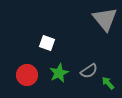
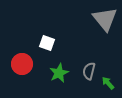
gray semicircle: rotated 138 degrees clockwise
red circle: moved 5 px left, 11 px up
